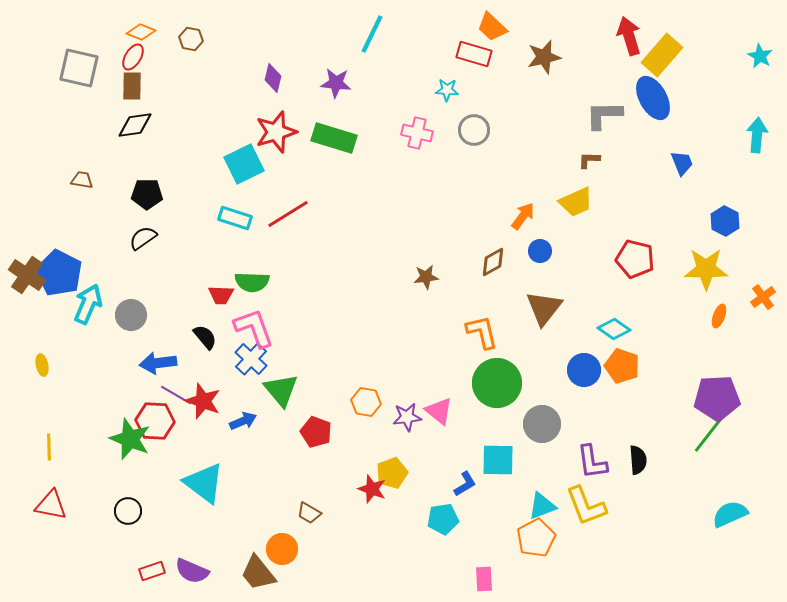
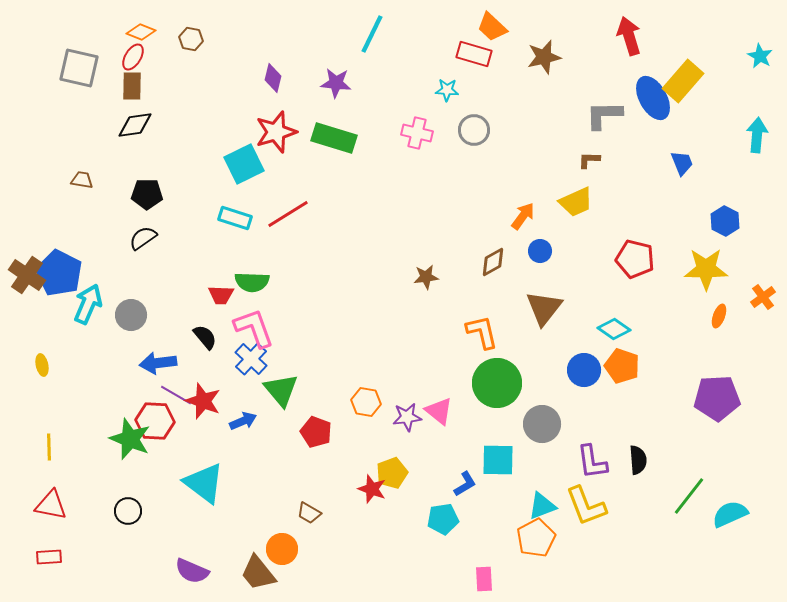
yellow rectangle at (662, 55): moved 21 px right, 26 px down
green line at (709, 434): moved 20 px left, 62 px down
red rectangle at (152, 571): moved 103 px left, 14 px up; rotated 15 degrees clockwise
